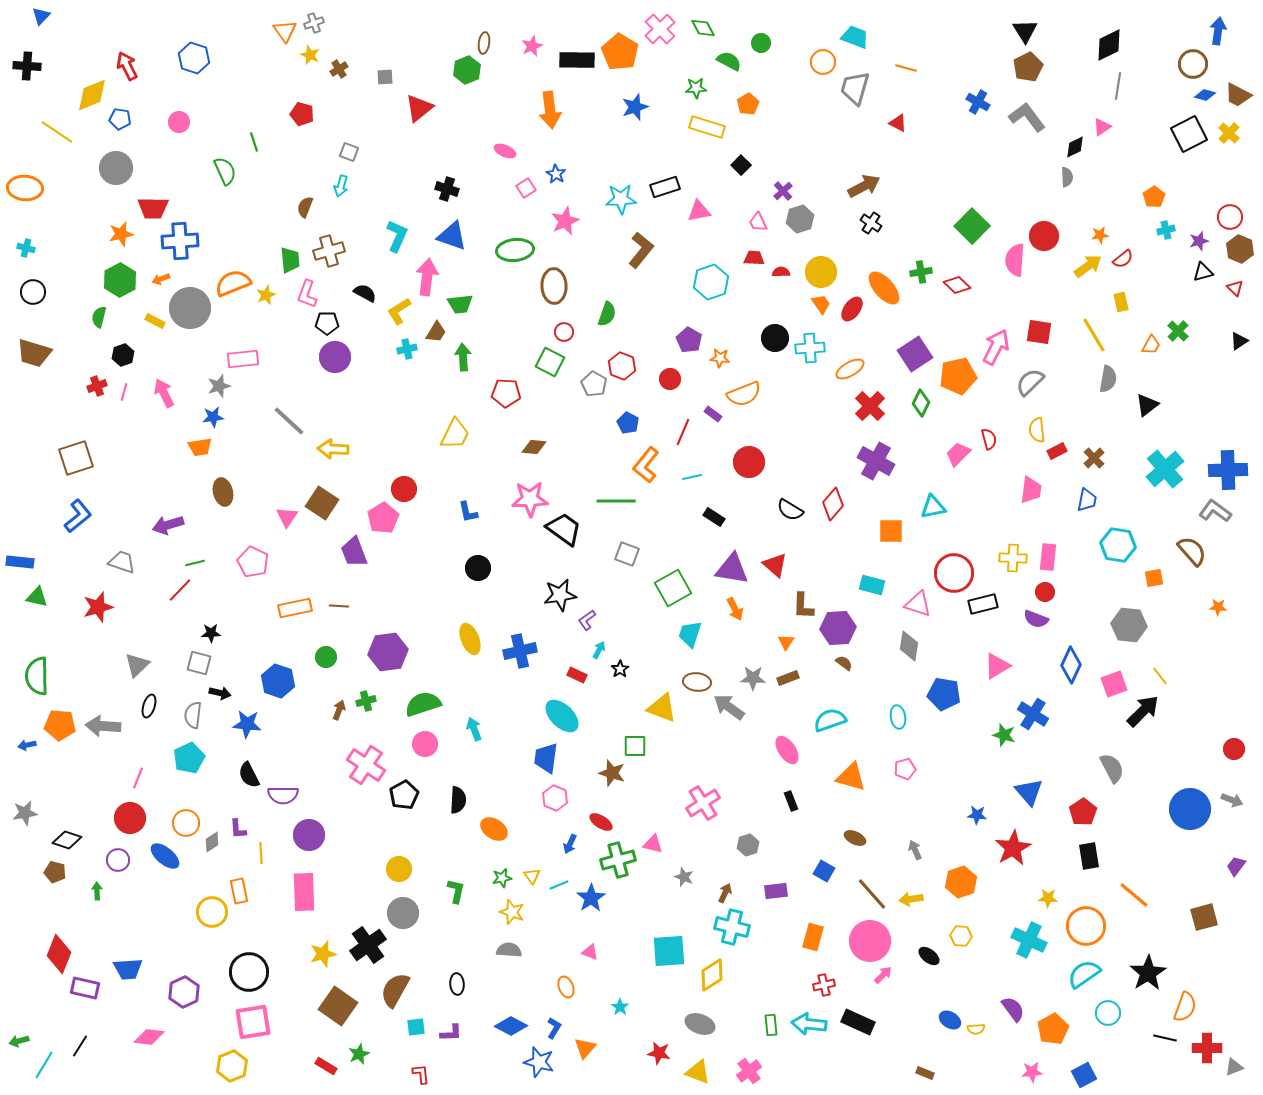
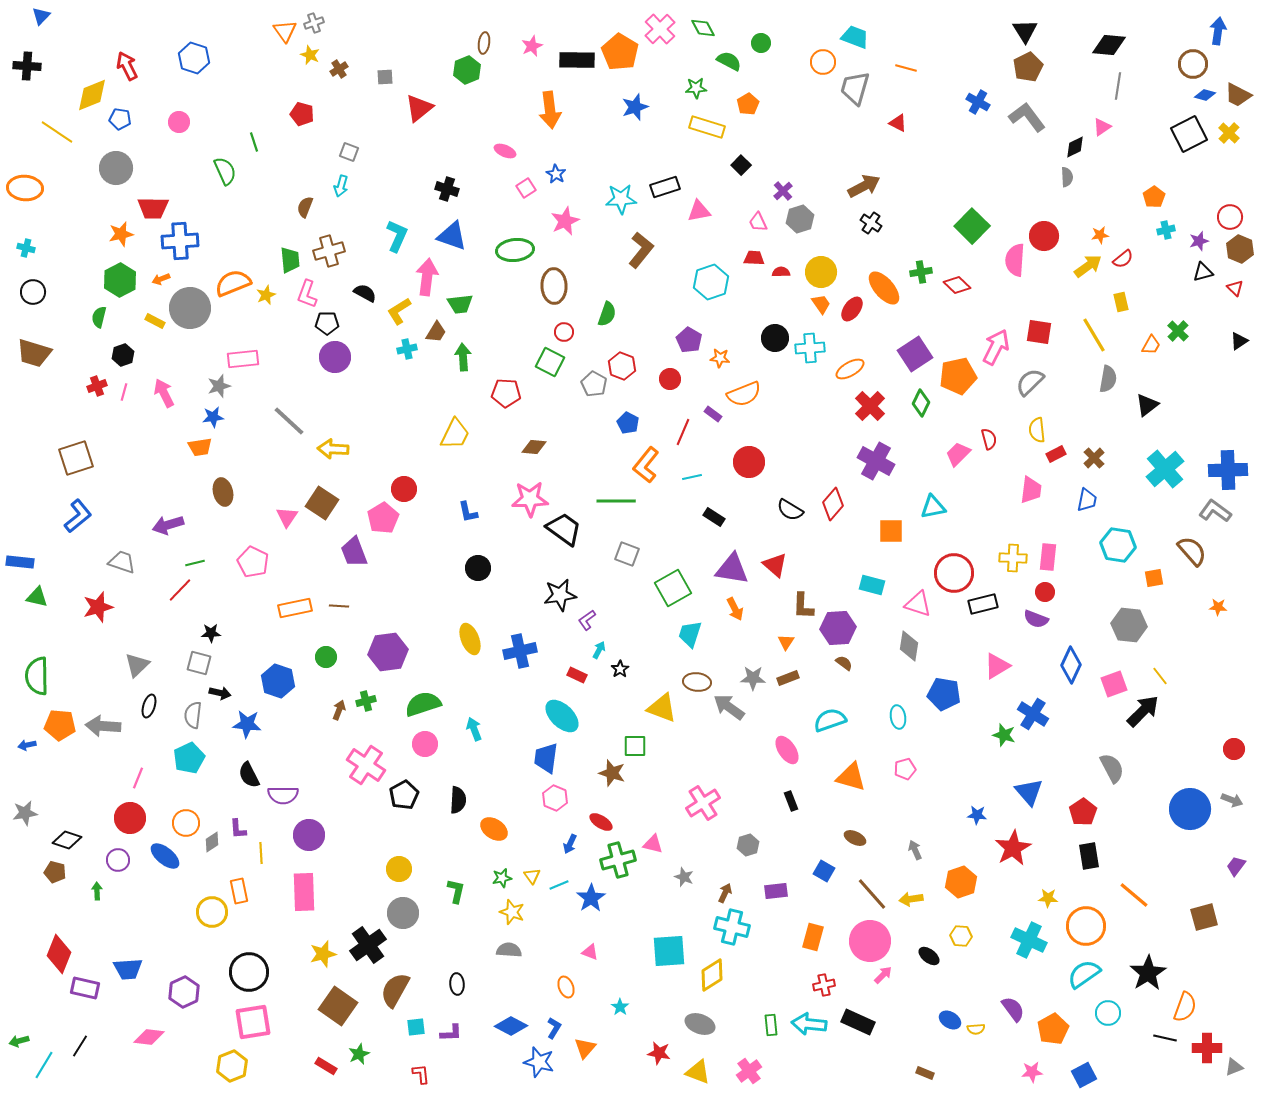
black diamond at (1109, 45): rotated 32 degrees clockwise
red rectangle at (1057, 451): moved 1 px left, 3 px down
